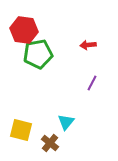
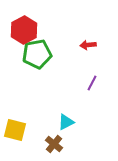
red hexagon: rotated 24 degrees clockwise
green pentagon: moved 1 px left
cyan triangle: rotated 24 degrees clockwise
yellow square: moved 6 px left
brown cross: moved 4 px right, 1 px down
